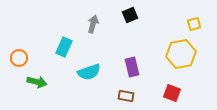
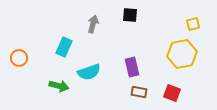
black square: rotated 28 degrees clockwise
yellow square: moved 1 px left
yellow hexagon: moved 1 px right
green arrow: moved 22 px right, 4 px down
brown rectangle: moved 13 px right, 4 px up
